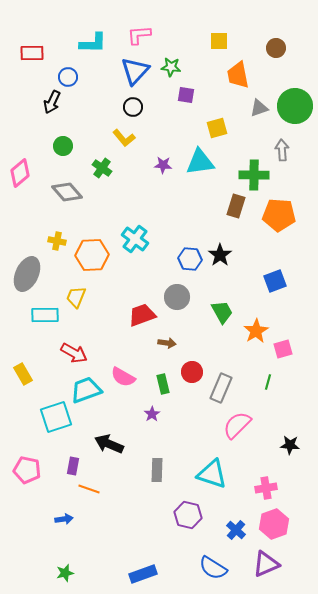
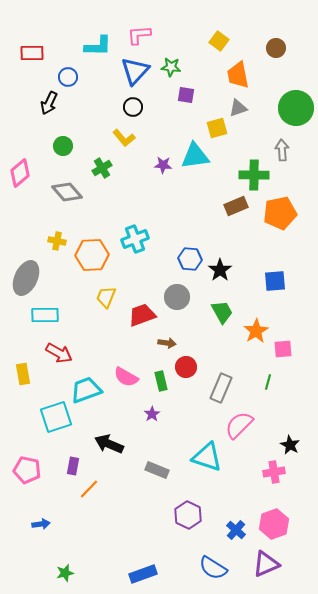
yellow square at (219, 41): rotated 36 degrees clockwise
cyan L-shape at (93, 43): moved 5 px right, 3 px down
black arrow at (52, 102): moved 3 px left, 1 px down
green circle at (295, 106): moved 1 px right, 2 px down
gray triangle at (259, 108): moved 21 px left
cyan triangle at (200, 162): moved 5 px left, 6 px up
green cross at (102, 168): rotated 24 degrees clockwise
brown rectangle at (236, 206): rotated 50 degrees clockwise
orange pentagon at (279, 215): moved 1 px right, 2 px up; rotated 16 degrees counterclockwise
cyan cross at (135, 239): rotated 32 degrees clockwise
black star at (220, 255): moved 15 px down
gray ellipse at (27, 274): moved 1 px left, 4 px down
blue square at (275, 281): rotated 15 degrees clockwise
yellow trapezoid at (76, 297): moved 30 px right
pink square at (283, 349): rotated 12 degrees clockwise
red arrow at (74, 353): moved 15 px left
red circle at (192, 372): moved 6 px left, 5 px up
yellow rectangle at (23, 374): rotated 20 degrees clockwise
pink semicircle at (123, 377): moved 3 px right
green rectangle at (163, 384): moved 2 px left, 3 px up
pink semicircle at (237, 425): moved 2 px right
black star at (290, 445): rotated 24 degrees clockwise
gray rectangle at (157, 470): rotated 70 degrees counterclockwise
cyan triangle at (212, 474): moved 5 px left, 17 px up
pink cross at (266, 488): moved 8 px right, 16 px up
orange line at (89, 489): rotated 65 degrees counterclockwise
purple hexagon at (188, 515): rotated 12 degrees clockwise
blue arrow at (64, 519): moved 23 px left, 5 px down
